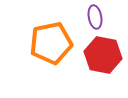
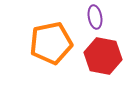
red hexagon: moved 1 px down
